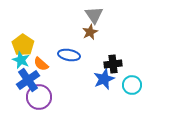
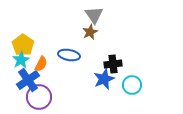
cyan star: rotated 18 degrees clockwise
orange semicircle: rotated 105 degrees counterclockwise
